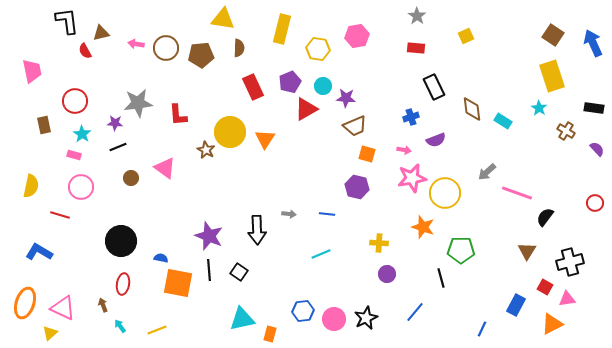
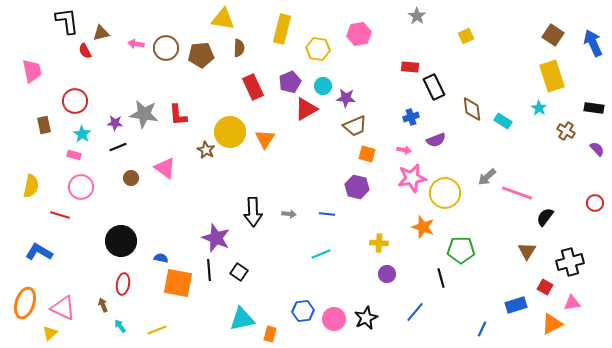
pink hexagon at (357, 36): moved 2 px right, 2 px up
red rectangle at (416, 48): moved 6 px left, 19 px down
gray star at (138, 103): moved 6 px right, 11 px down; rotated 16 degrees clockwise
gray arrow at (487, 172): moved 5 px down
black arrow at (257, 230): moved 4 px left, 18 px up
purple star at (209, 236): moved 7 px right, 2 px down
pink triangle at (567, 299): moved 5 px right, 4 px down
blue rectangle at (516, 305): rotated 45 degrees clockwise
